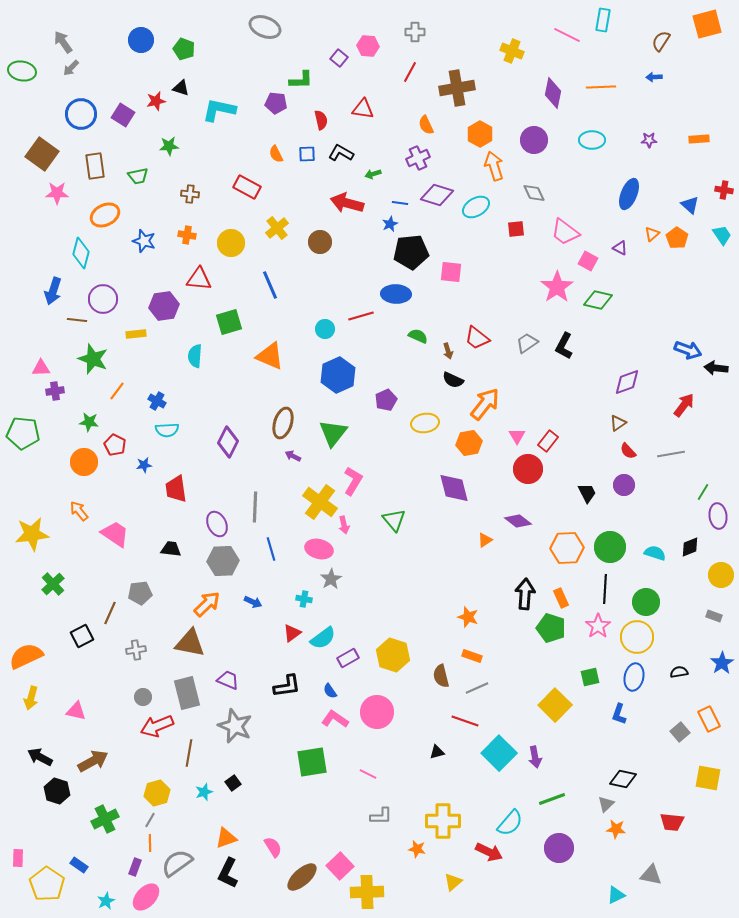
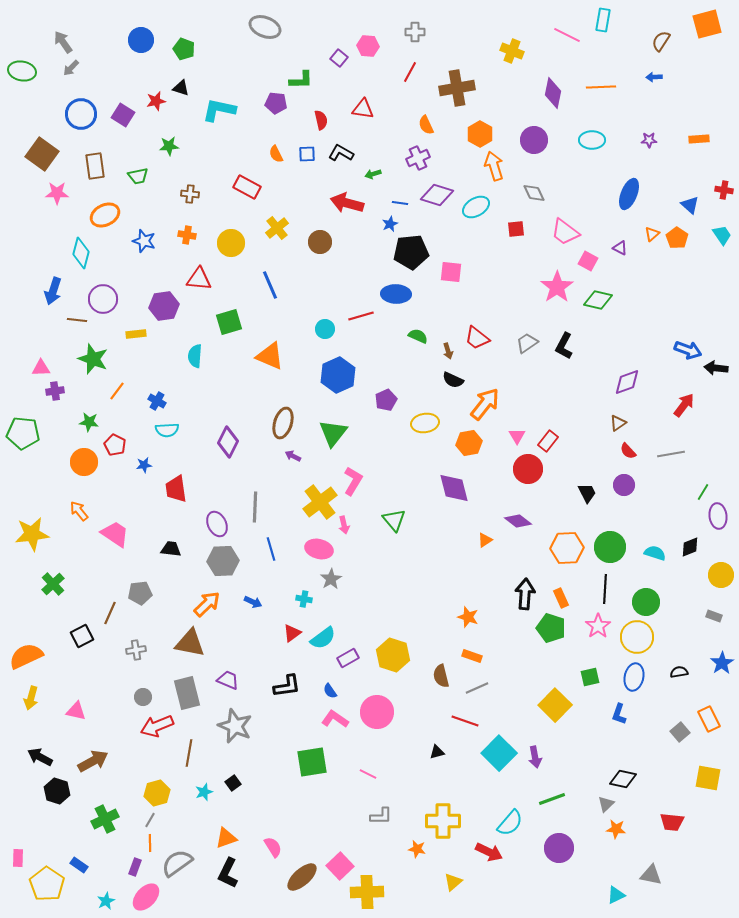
yellow cross at (320, 502): rotated 16 degrees clockwise
